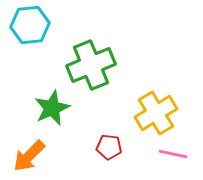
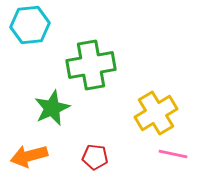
green cross: rotated 12 degrees clockwise
red pentagon: moved 14 px left, 10 px down
orange arrow: rotated 30 degrees clockwise
